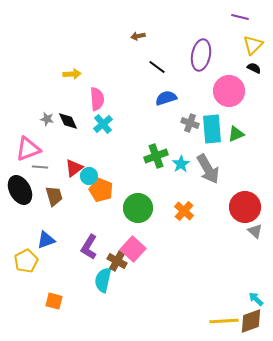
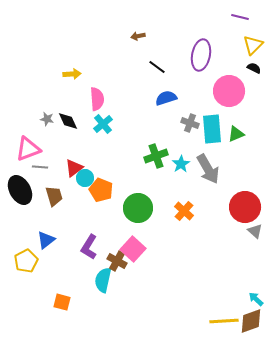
cyan circle: moved 4 px left, 2 px down
blue triangle: rotated 18 degrees counterclockwise
orange square: moved 8 px right, 1 px down
